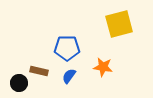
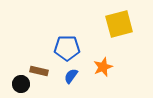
orange star: rotated 30 degrees counterclockwise
blue semicircle: moved 2 px right
black circle: moved 2 px right, 1 px down
